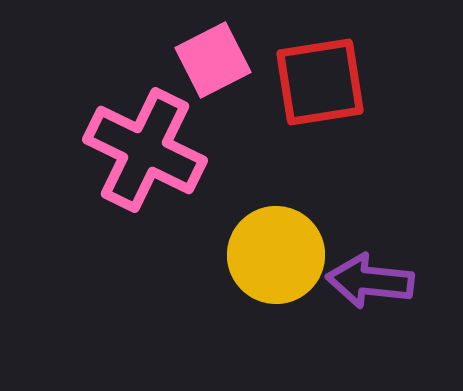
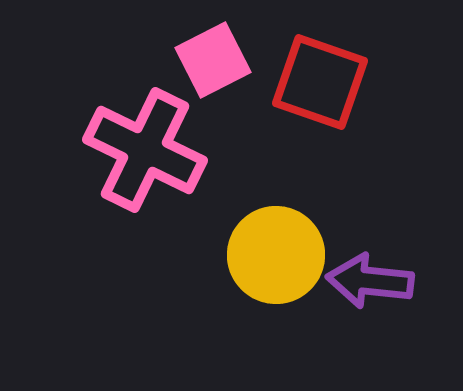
red square: rotated 28 degrees clockwise
